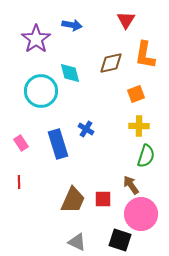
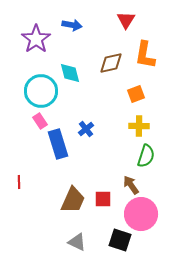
blue cross: rotated 21 degrees clockwise
pink rectangle: moved 19 px right, 22 px up
